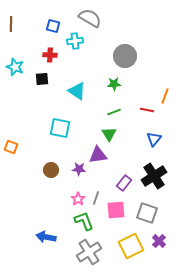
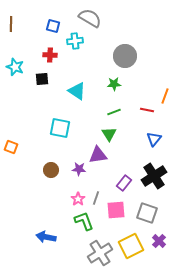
gray cross: moved 11 px right, 1 px down
